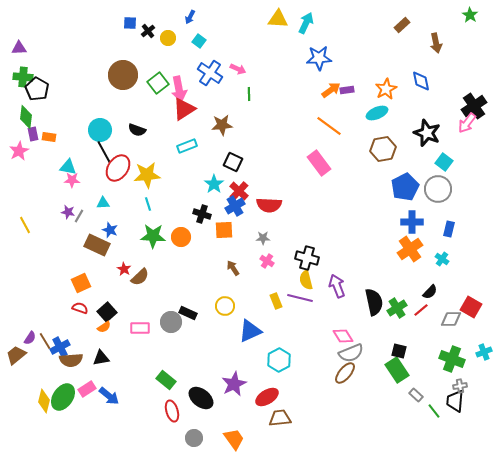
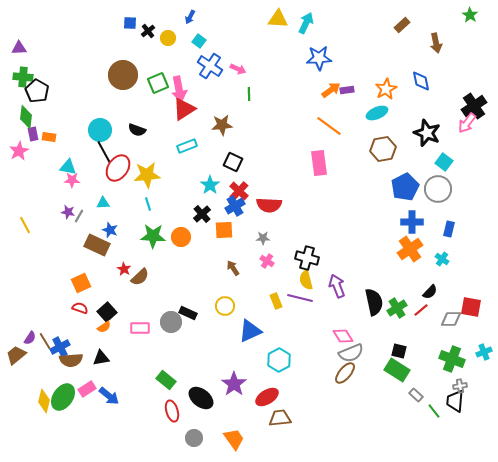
blue cross at (210, 73): moved 7 px up
green square at (158, 83): rotated 15 degrees clockwise
black pentagon at (37, 89): moved 2 px down
pink rectangle at (319, 163): rotated 30 degrees clockwise
cyan star at (214, 184): moved 4 px left, 1 px down
black cross at (202, 214): rotated 30 degrees clockwise
red square at (471, 307): rotated 20 degrees counterclockwise
green rectangle at (397, 370): rotated 25 degrees counterclockwise
purple star at (234, 384): rotated 10 degrees counterclockwise
